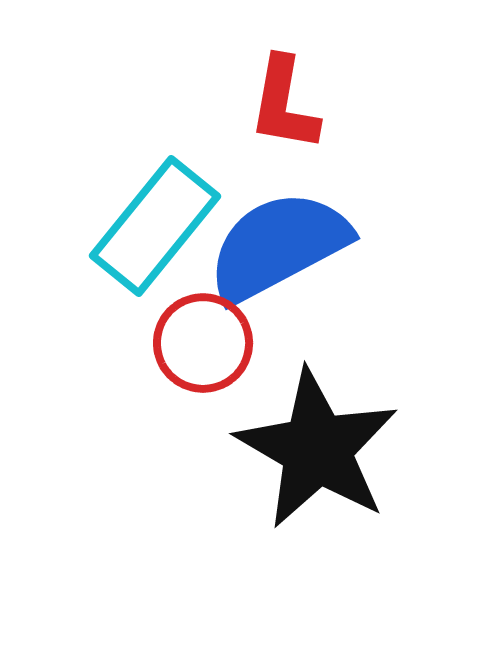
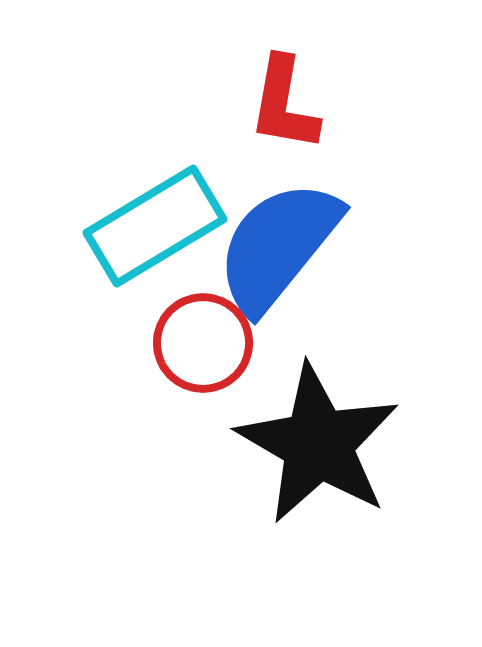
cyan rectangle: rotated 20 degrees clockwise
blue semicircle: rotated 23 degrees counterclockwise
black star: moved 1 px right, 5 px up
